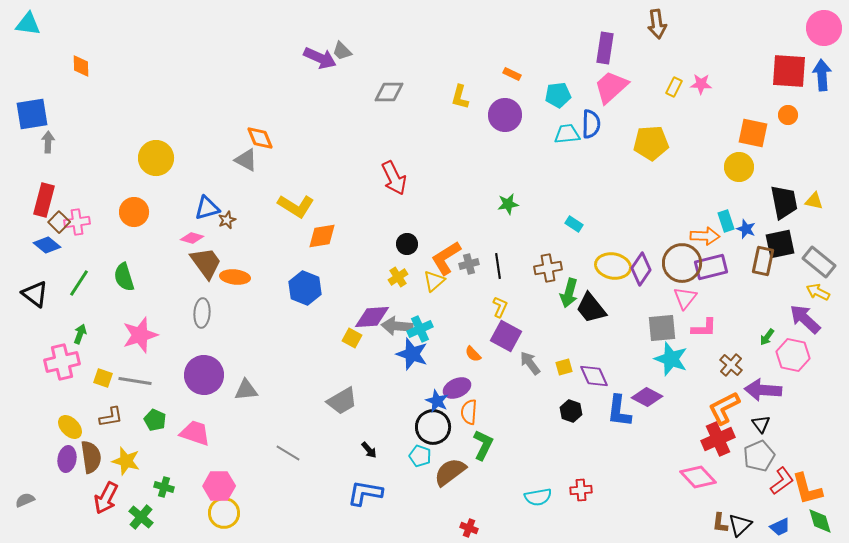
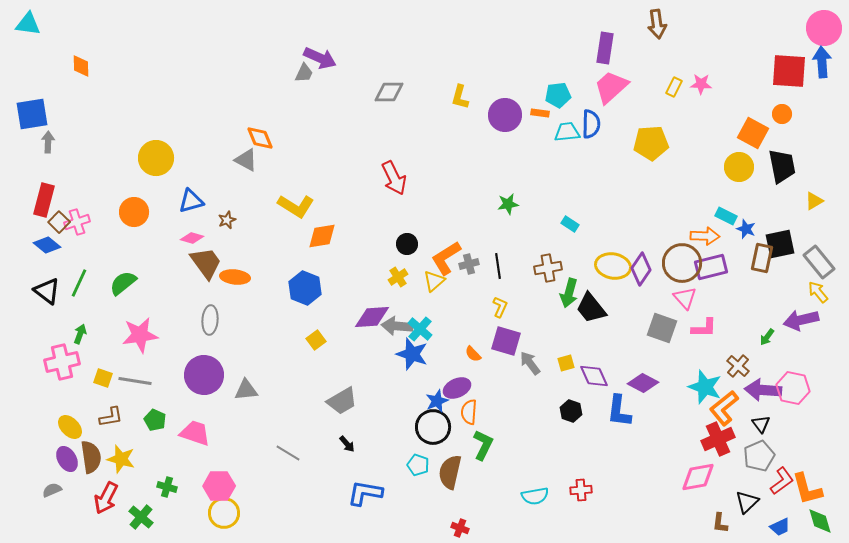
gray trapezoid at (342, 51): moved 38 px left, 22 px down; rotated 110 degrees counterclockwise
orange rectangle at (512, 74): moved 28 px right, 39 px down; rotated 18 degrees counterclockwise
blue arrow at (822, 75): moved 13 px up
orange circle at (788, 115): moved 6 px left, 1 px up
orange square at (753, 133): rotated 16 degrees clockwise
cyan trapezoid at (567, 134): moved 2 px up
yellow triangle at (814, 201): rotated 42 degrees counterclockwise
black trapezoid at (784, 202): moved 2 px left, 36 px up
blue triangle at (207, 208): moved 16 px left, 7 px up
cyan rectangle at (726, 221): moved 5 px up; rotated 45 degrees counterclockwise
pink cross at (77, 222): rotated 10 degrees counterclockwise
cyan rectangle at (574, 224): moved 4 px left
brown rectangle at (763, 261): moved 1 px left, 3 px up
gray rectangle at (819, 262): rotated 12 degrees clockwise
green semicircle at (124, 277): moved 1 px left, 6 px down; rotated 68 degrees clockwise
green line at (79, 283): rotated 8 degrees counterclockwise
yellow arrow at (818, 292): rotated 25 degrees clockwise
black triangle at (35, 294): moved 12 px right, 3 px up
pink triangle at (685, 298): rotated 20 degrees counterclockwise
gray ellipse at (202, 313): moved 8 px right, 7 px down
purple arrow at (805, 319): moved 4 px left, 1 px down; rotated 56 degrees counterclockwise
gray square at (662, 328): rotated 24 degrees clockwise
cyan cross at (420, 329): rotated 25 degrees counterclockwise
pink star at (140, 335): rotated 9 degrees clockwise
purple square at (506, 336): moved 5 px down; rotated 12 degrees counterclockwise
yellow square at (352, 338): moved 36 px left, 2 px down; rotated 24 degrees clockwise
pink hexagon at (793, 355): moved 33 px down
cyan star at (671, 359): moved 34 px right, 28 px down
brown cross at (731, 365): moved 7 px right, 1 px down
yellow square at (564, 367): moved 2 px right, 4 px up
purple diamond at (647, 397): moved 4 px left, 14 px up
blue star at (437, 401): rotated 25 degrees clockwise
orange L-shape at (724, 408): rotated 12 degrees counterclockwise
black arrow at (369, 450): moved 22 px left, 6 px up
cyan pentagon at (420, 456): moved 2 px left, 9 px down
purple ellipse at (67, 459): rotated 40 degrees counterclockwise
yellow star at (126, 461): moved 5 px left, 2 px up
brown semicircle at (450, 472): rotated 40 degrees counterclockwise
pink diamond at (698, 477): rotated 57 degrees counterclockwise
green cross at (164, 487): moved 3 px right
cyan semicircle at (538, 497): moved 3 px left, 1 px up
gray semicircle at (25, 500): moved 27 px right, 10 px up
black triangle at (740, 525): moved 7 px right, 23 px up
red cross at (469, 528): moved 9 px left
